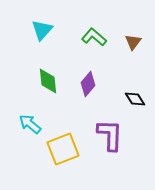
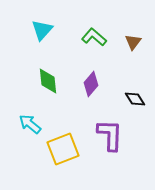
purple diamond: moved 3 px right
